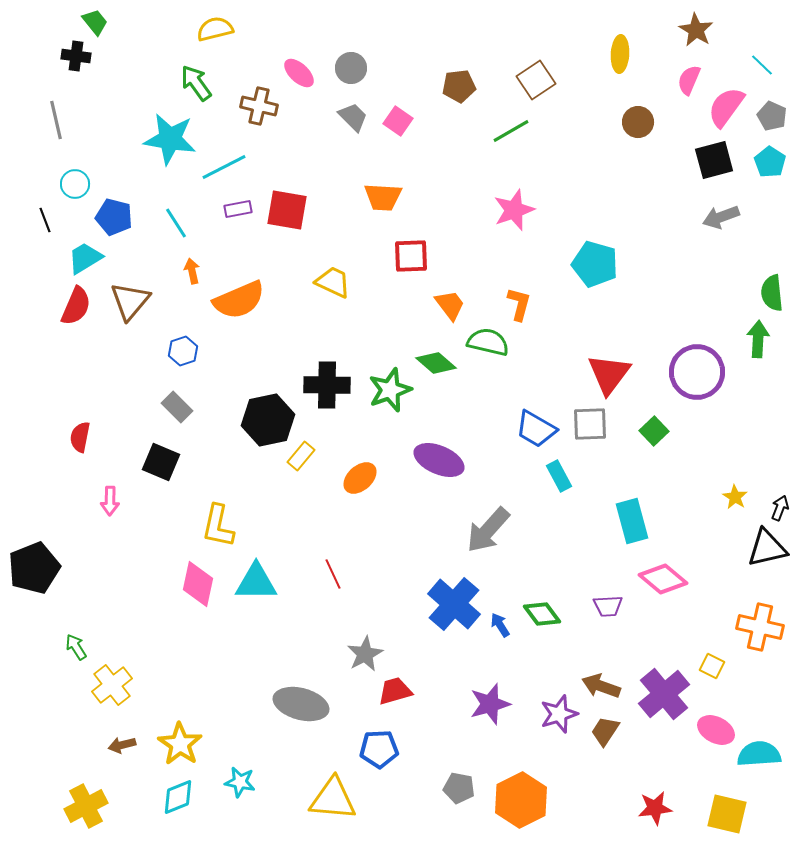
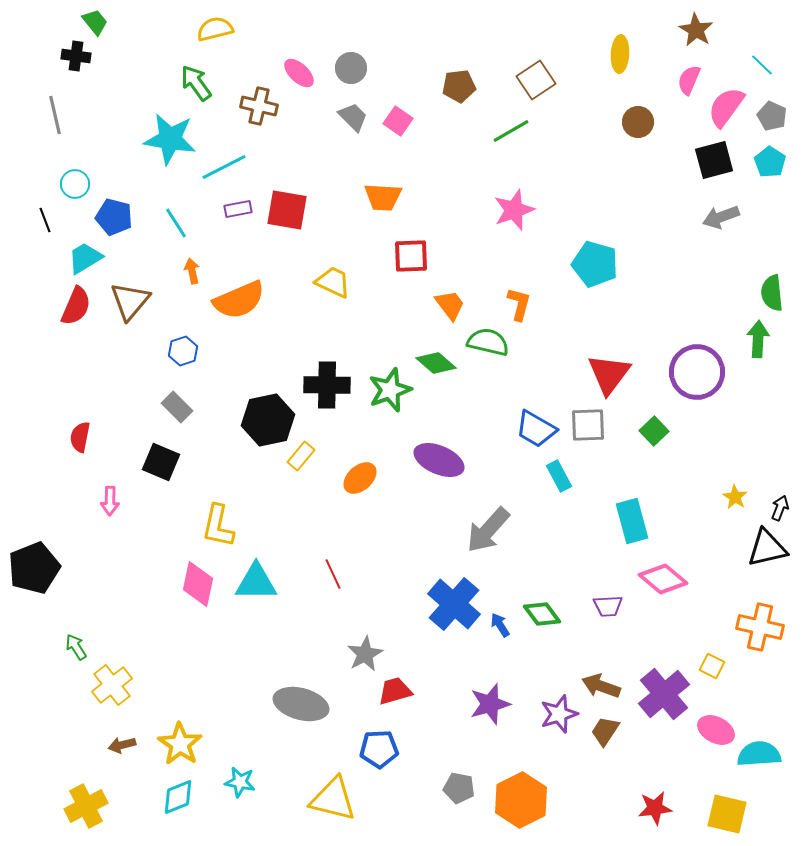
gray line at (56, 120): moved 1 px left, 5 px up
gray square at (590, 424): moved 2 px left, 1 px down
yellow triangle at (333, 799): rotated 9 degrees clockwise
